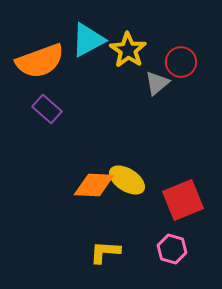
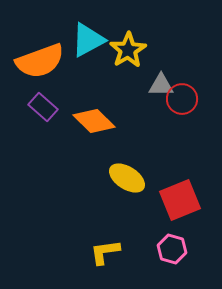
yellow star: rotated 6 degrees clockwise
red circle: moved 1 px right, 37 px down
gray triangle: moved 4 px right, 2 px down; rotated 40 degrees clockwise
purple rectangle: moved 4 px left, 2 px up
yellow ellipse: moved 2 px up
orange diamond: moved 64 px up; rotated 42 degrees clockwise
red square: moved 3 px left
yellow L-shape: rotated 12 degrees counterclockwise
